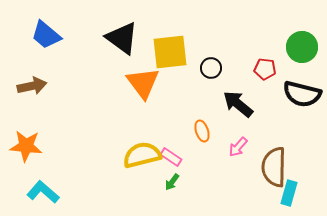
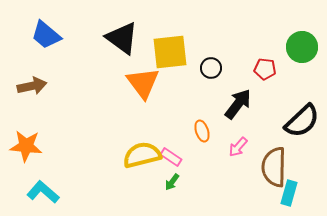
black semicircle: moved 27 px down; rotated 57 degrees counterclockwise
black arrow: rotated 88 degrees clockwise
